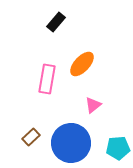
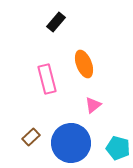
orange ellipse: moved 2 px right; rotated 64 degrees counterclockwise
pink rectangle: rotated 24 degrees counterclockwise
cyan pentagon: rotated 20 degrees clockwise
